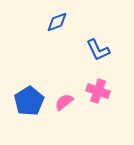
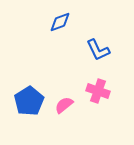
blue diamond: moved 3 px right
pink semicircle: moved 3 px down
